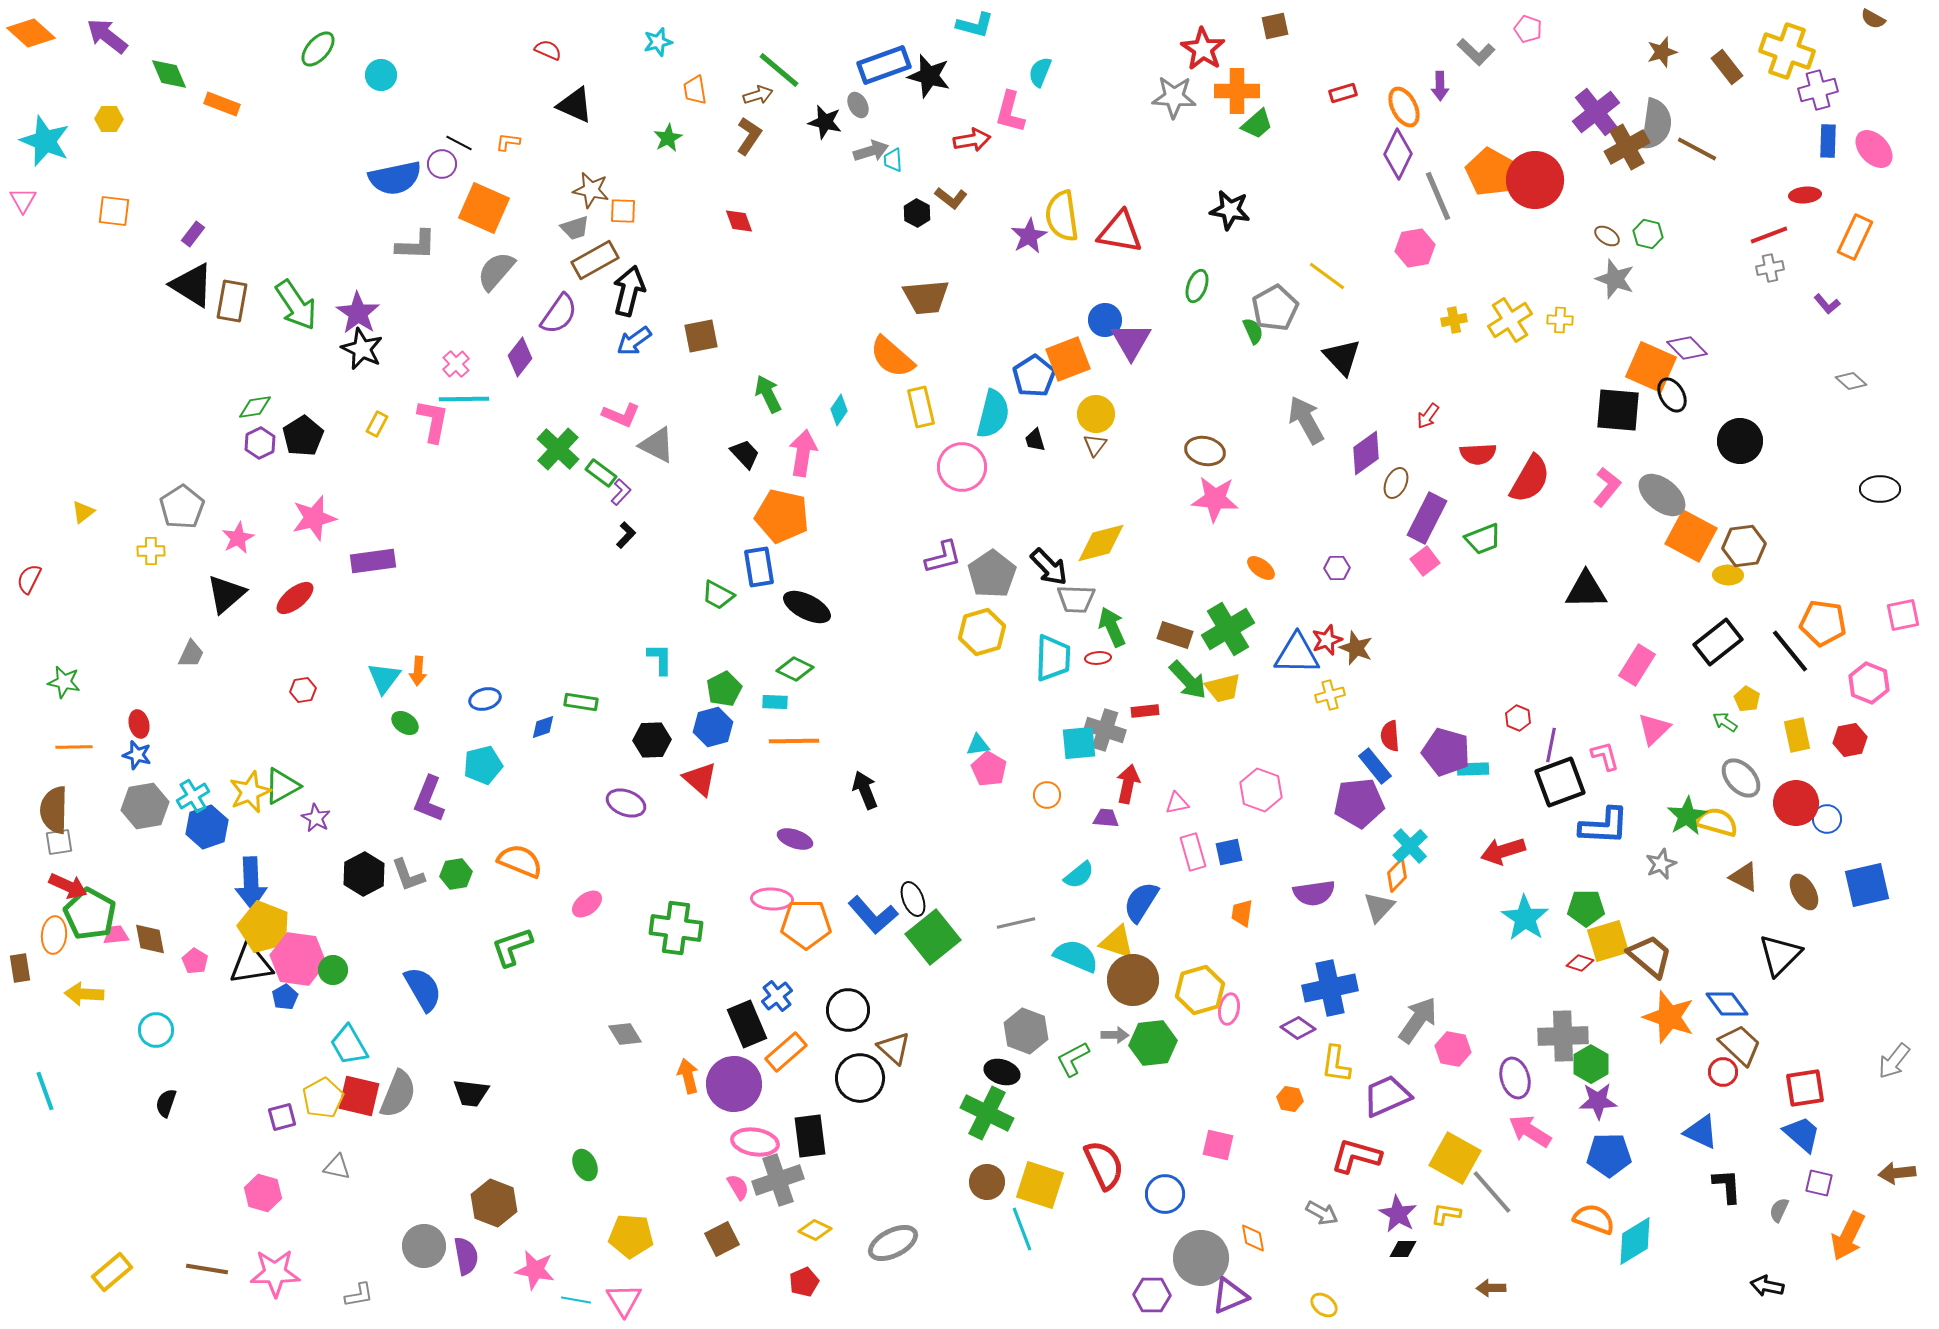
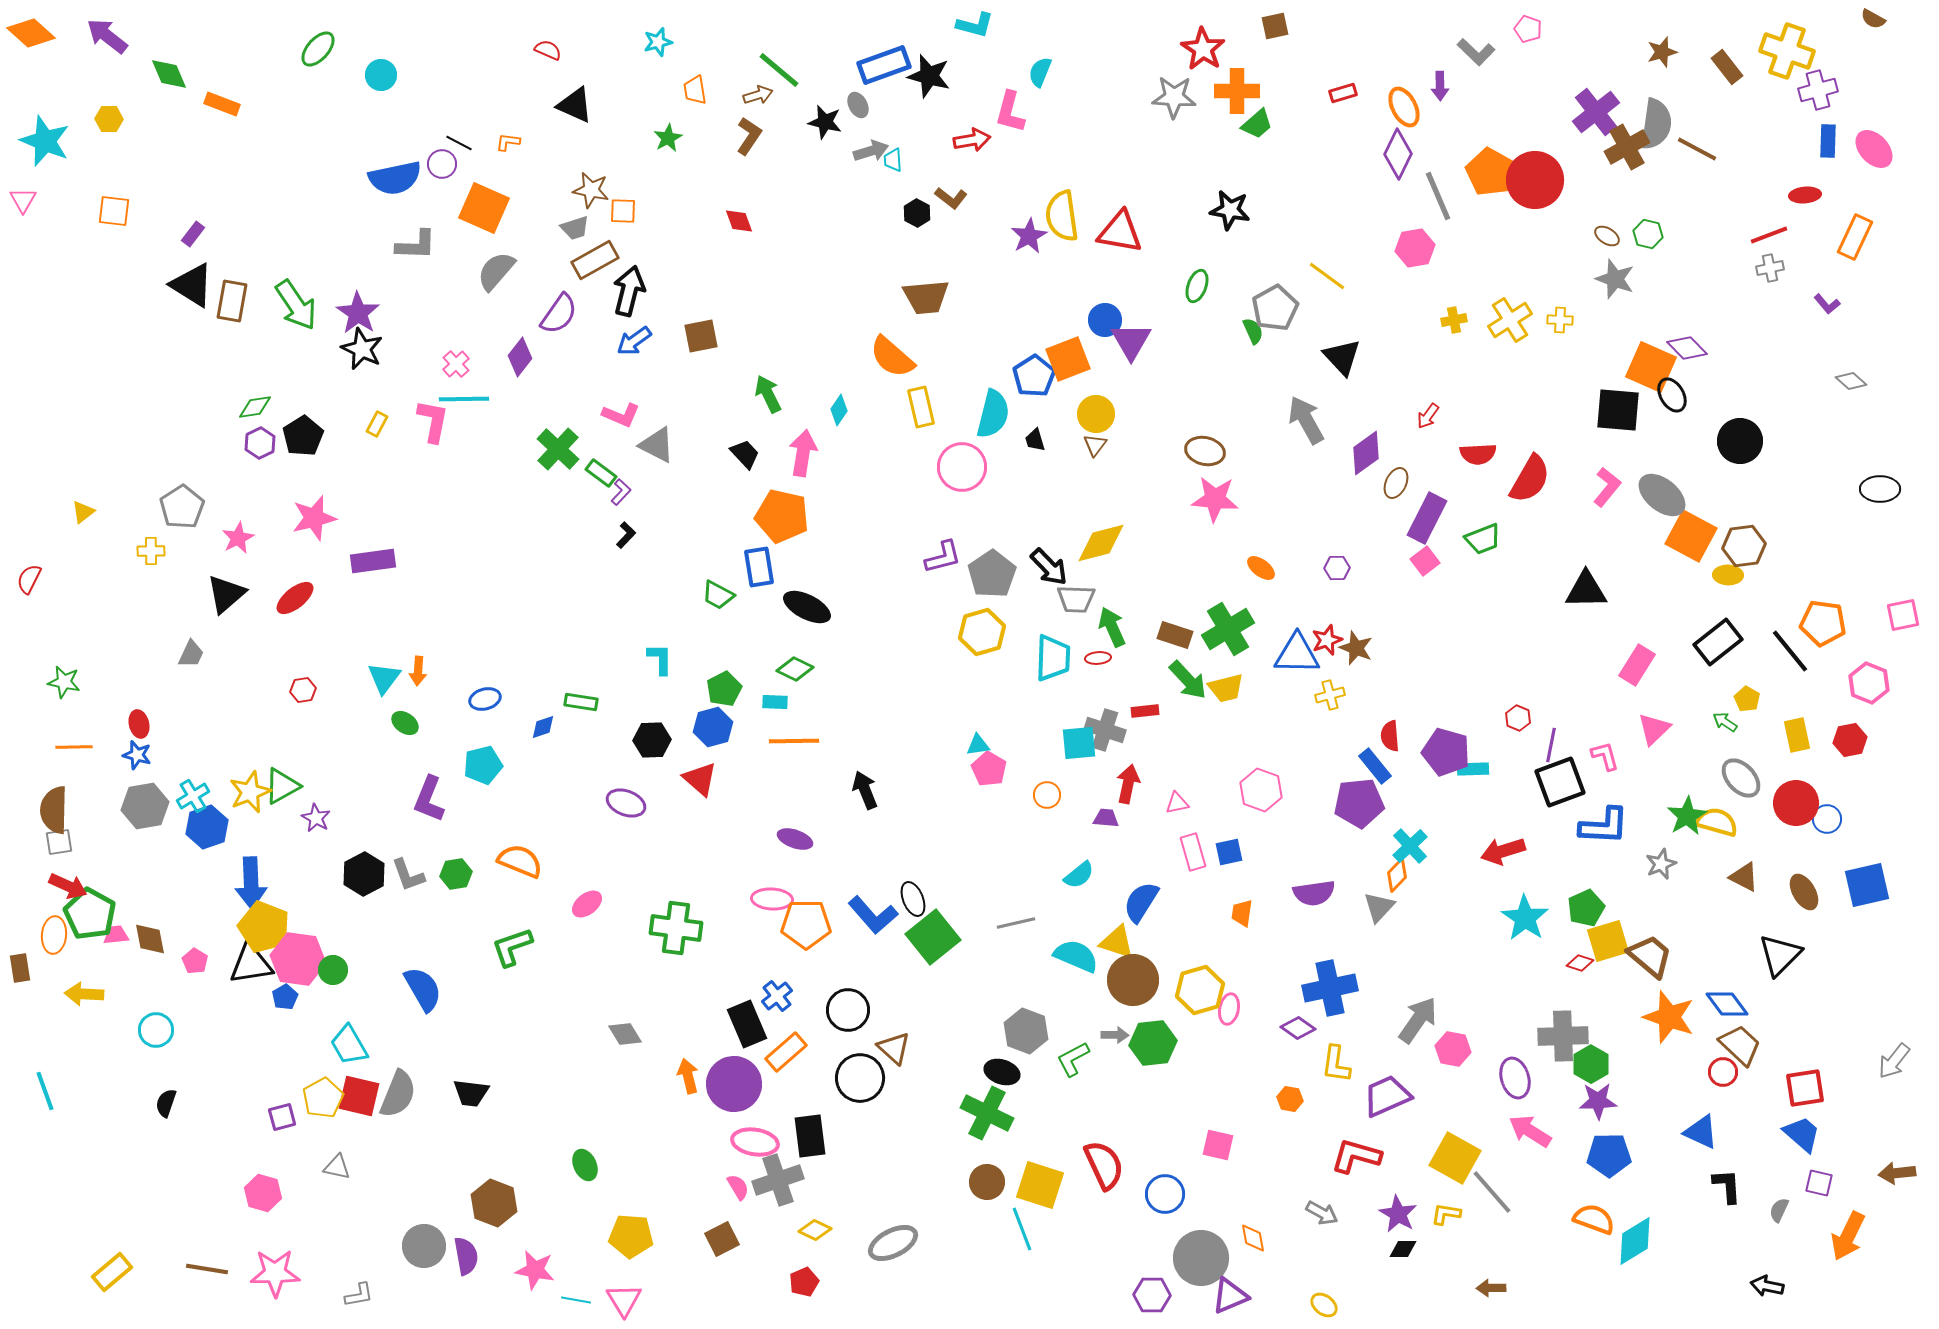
yellow trapezoid at (1223, 688): moved 3 px right
green pentagon at (1586, 908): rotated 24 degrees counterclockwise
